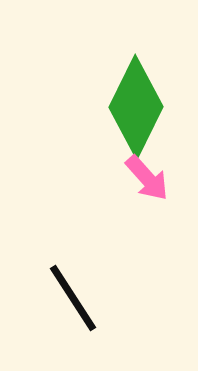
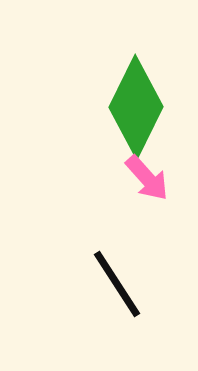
black line: moved 44 px right, 14 px up
